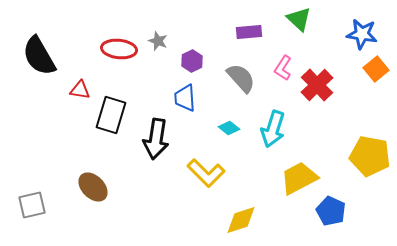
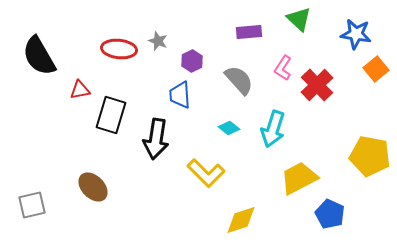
blue star: moved 6 px left
gray semicircle: moved 2 px left, 2 px down
red triangle: rotated 20 degrees counterclockwise
blue trapezoid: moved 5 px left, 3 px up
blue pentagon: moved 1 px left, 3 px down
